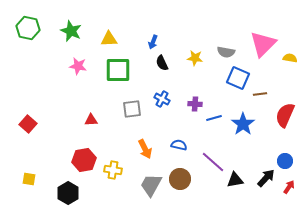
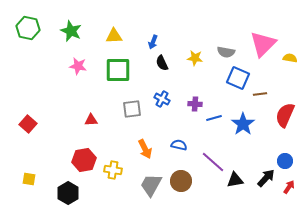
yellow triangle: moved 5 px right, 3 px up
brown circle: moved 1 px right, 2 px down
